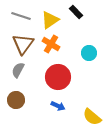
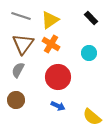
black rectangle: moved 15 px right, 6 px down
